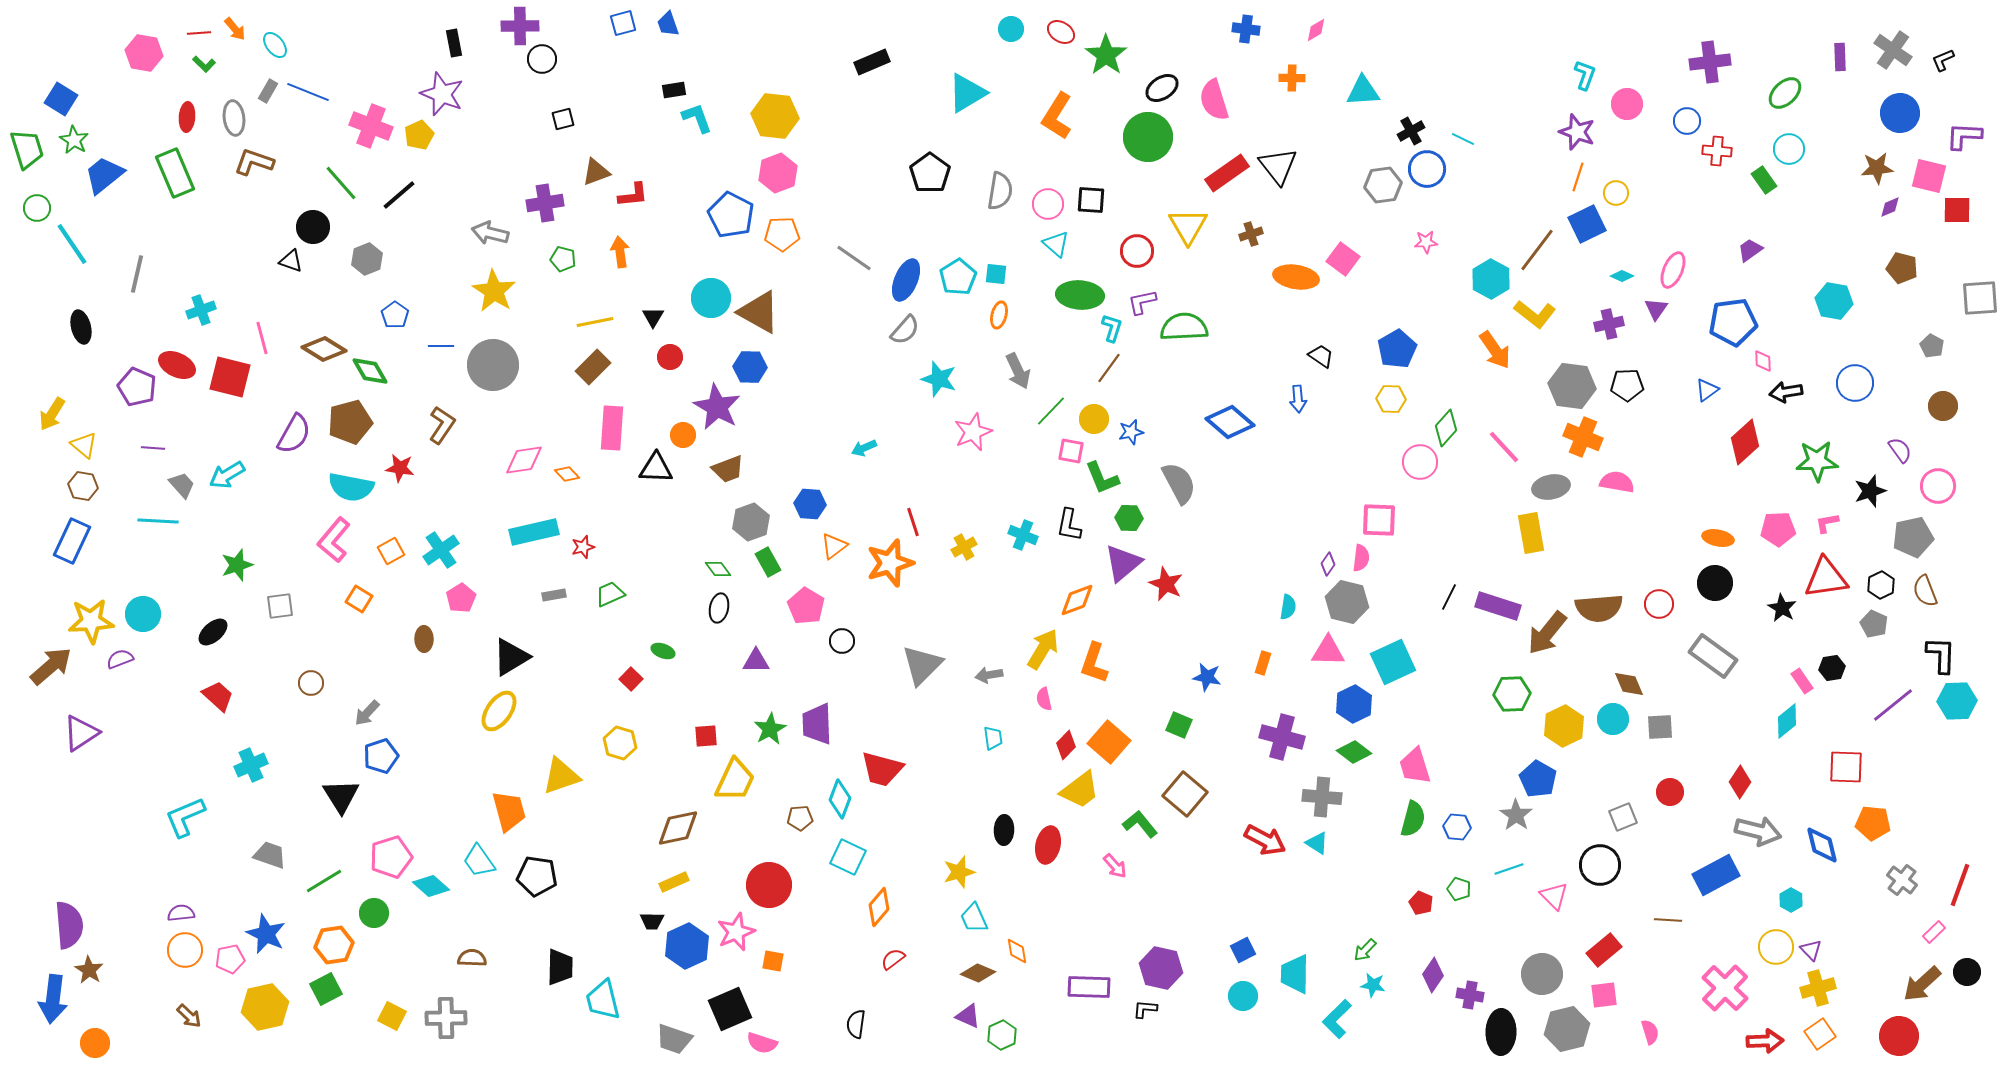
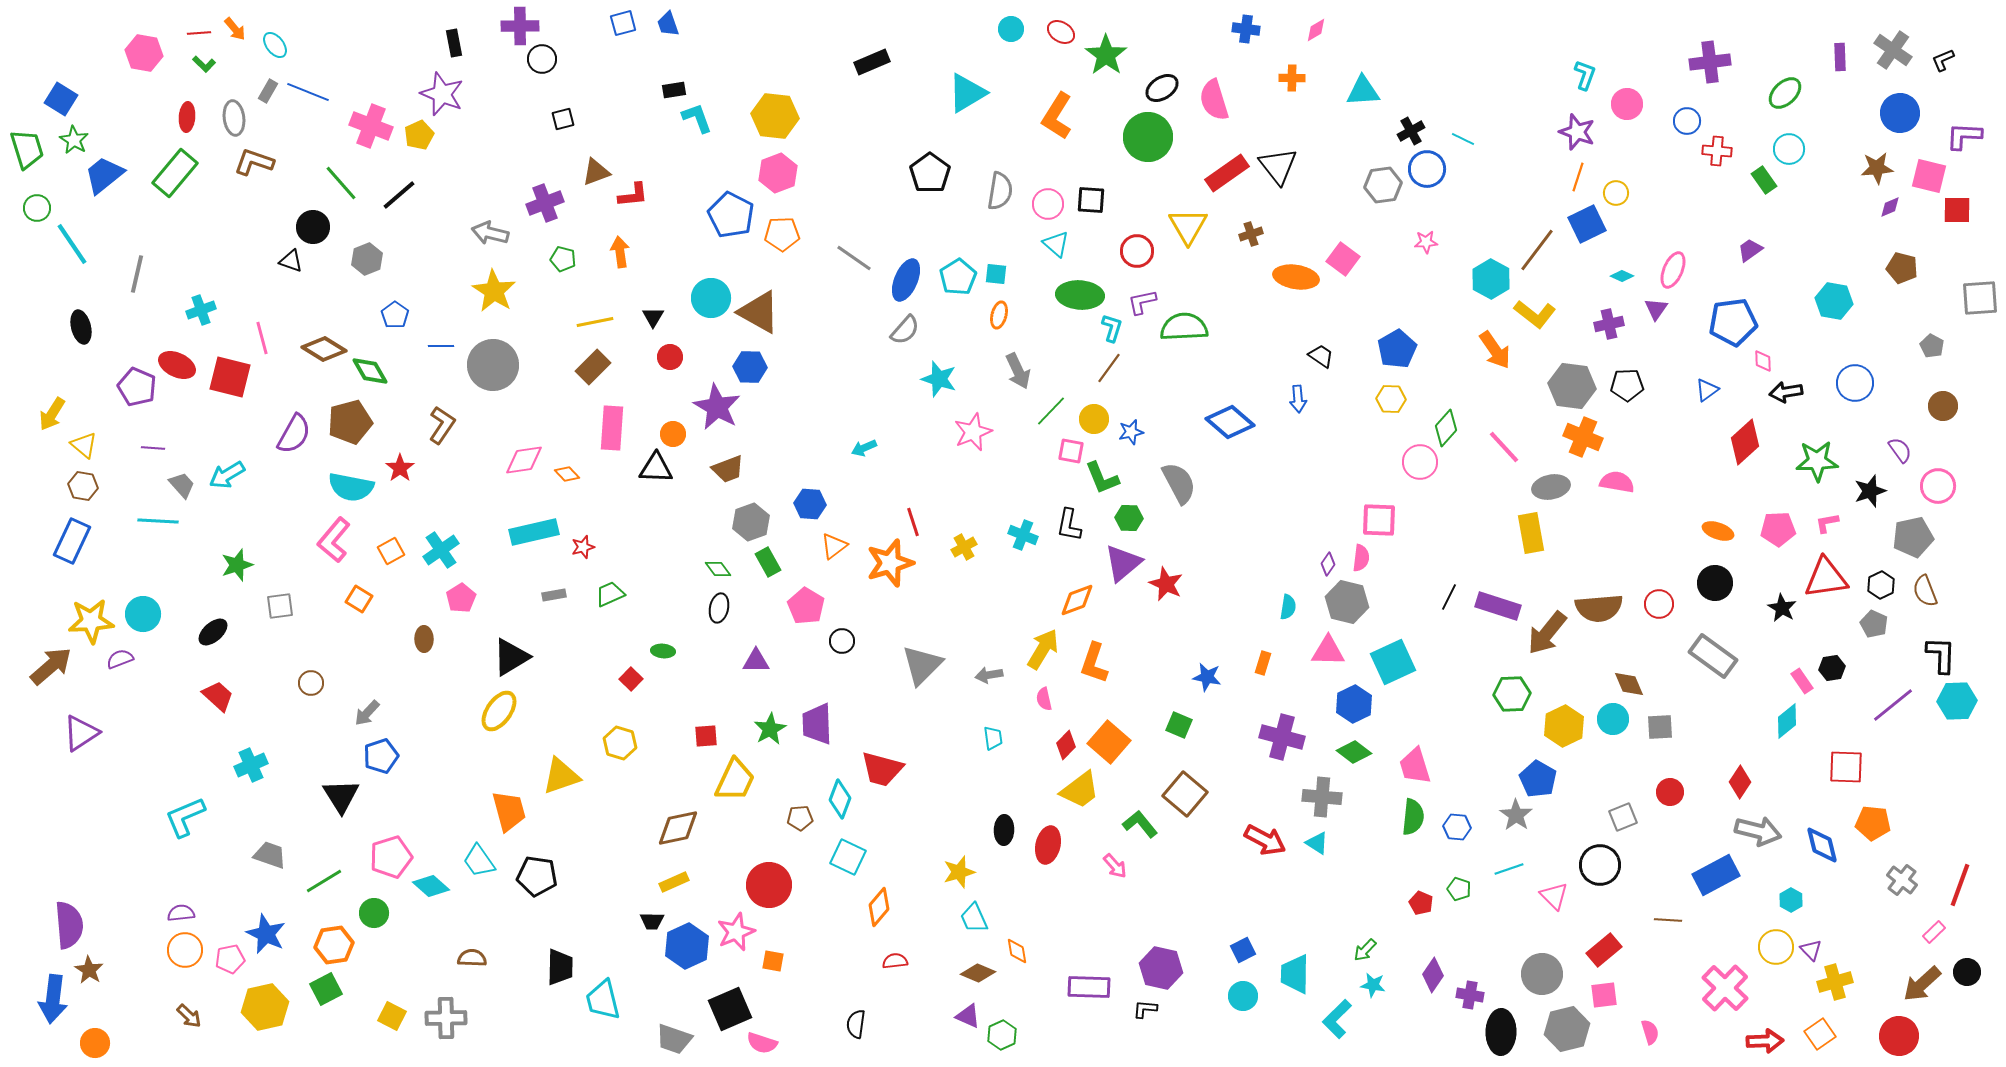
green rectangle at (175, 173): rotated 63 degrees clockwise
purple cross at (545, 203): rotated 12 degrees counterclockwise
orange circle at (683, 435): moved 10 px left, 1 px up
red star at (400, 468): rotated 28 degrees clockwise
orange ellipse at (1718, 538): moved 7 px up; rotated 8 degrees clockwise
green ellipse at (663, 651): rotated 15 degrees counterclockwise
green semicircle at (1413, 819): moved 2 px up; rotated 9 degrees counterclockwise
red semicircle at (893, 959): moved 2 px right, 2 px down; rotated 30 degrees clockwise
yellow cross at (1818, 988): moved 17 px right, 6 px up
